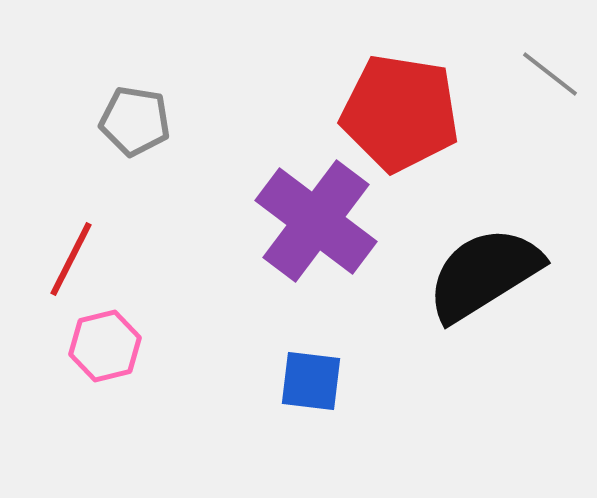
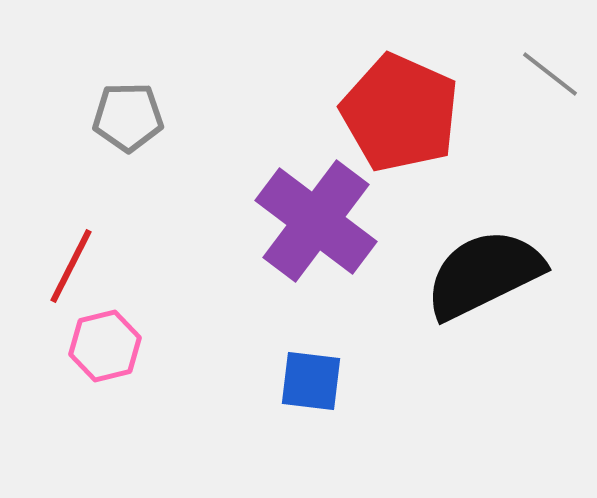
red pentagon: rotated 15 degrees clockwise
gray pentagon: moved 7 px left, 4 px up; rotated 10 degrees counterclockwise
red line: moved 7 px down
black semicircle: rotated 6 degrees clockwise
